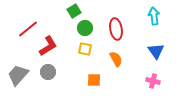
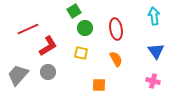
red line: rotated 15 degrees clockwise
yellow square: moved 4 px left, 4 px down
orange square: moved 5 px right, 5 px down
